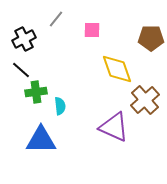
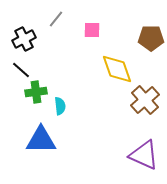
purple triangle: moved 30 px right, 28 px down
